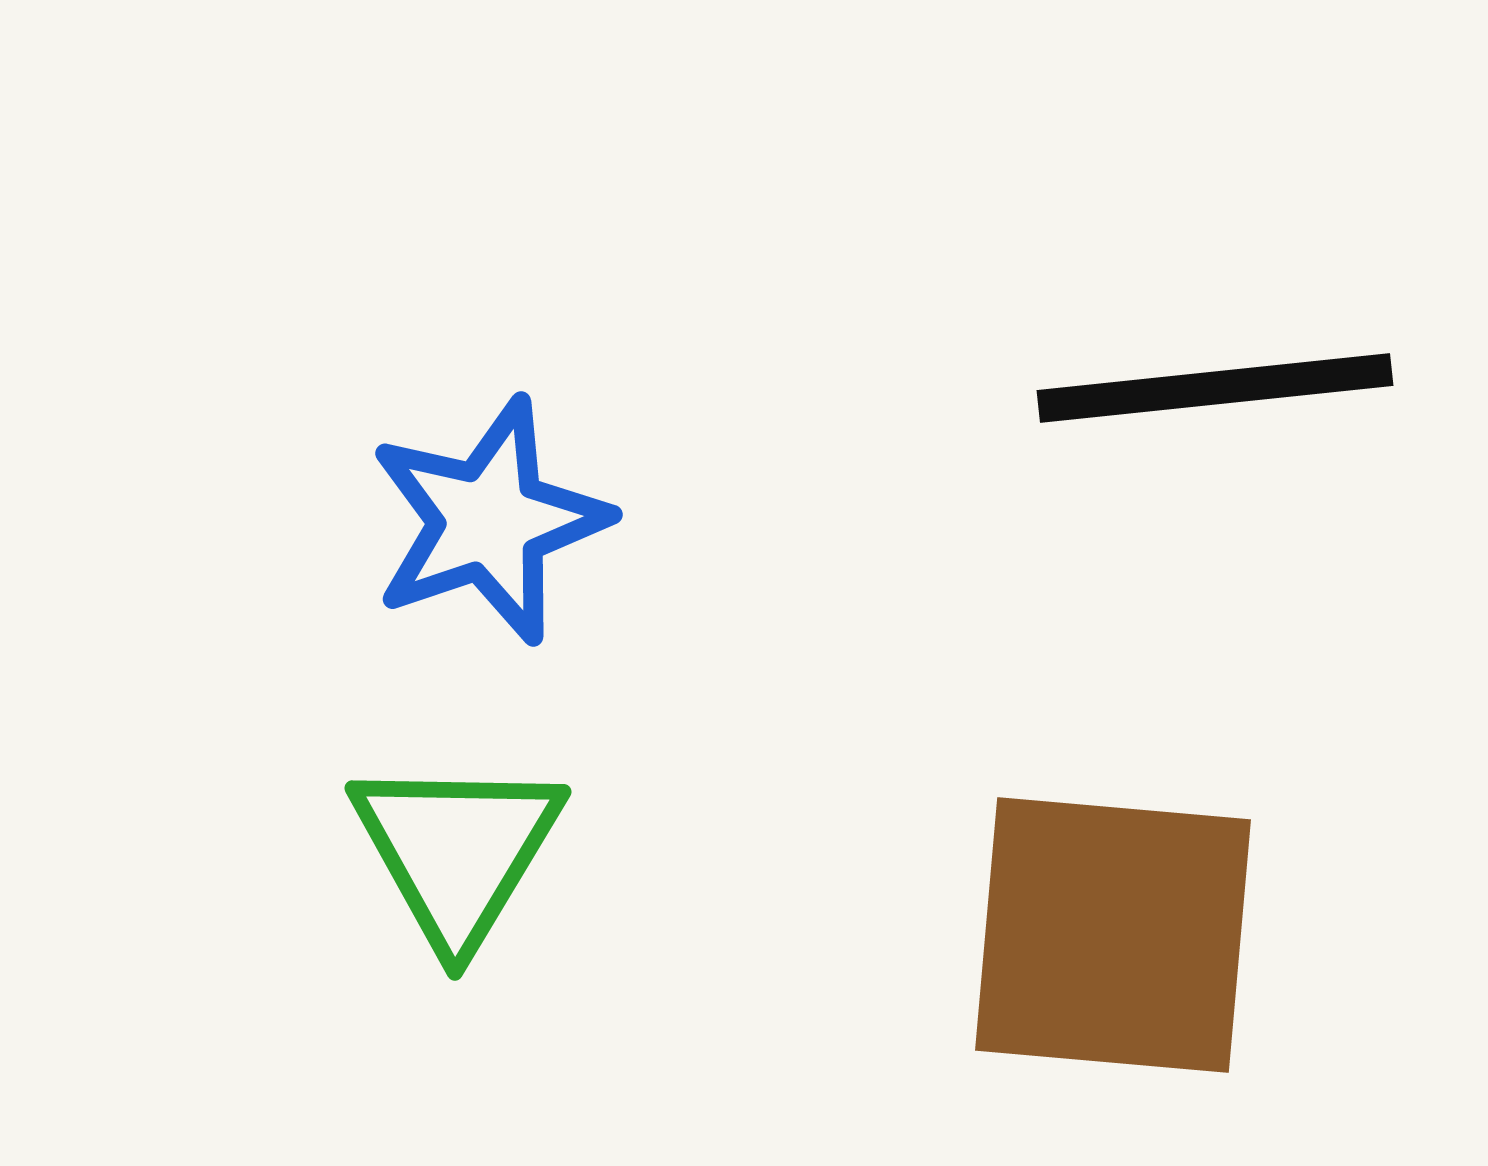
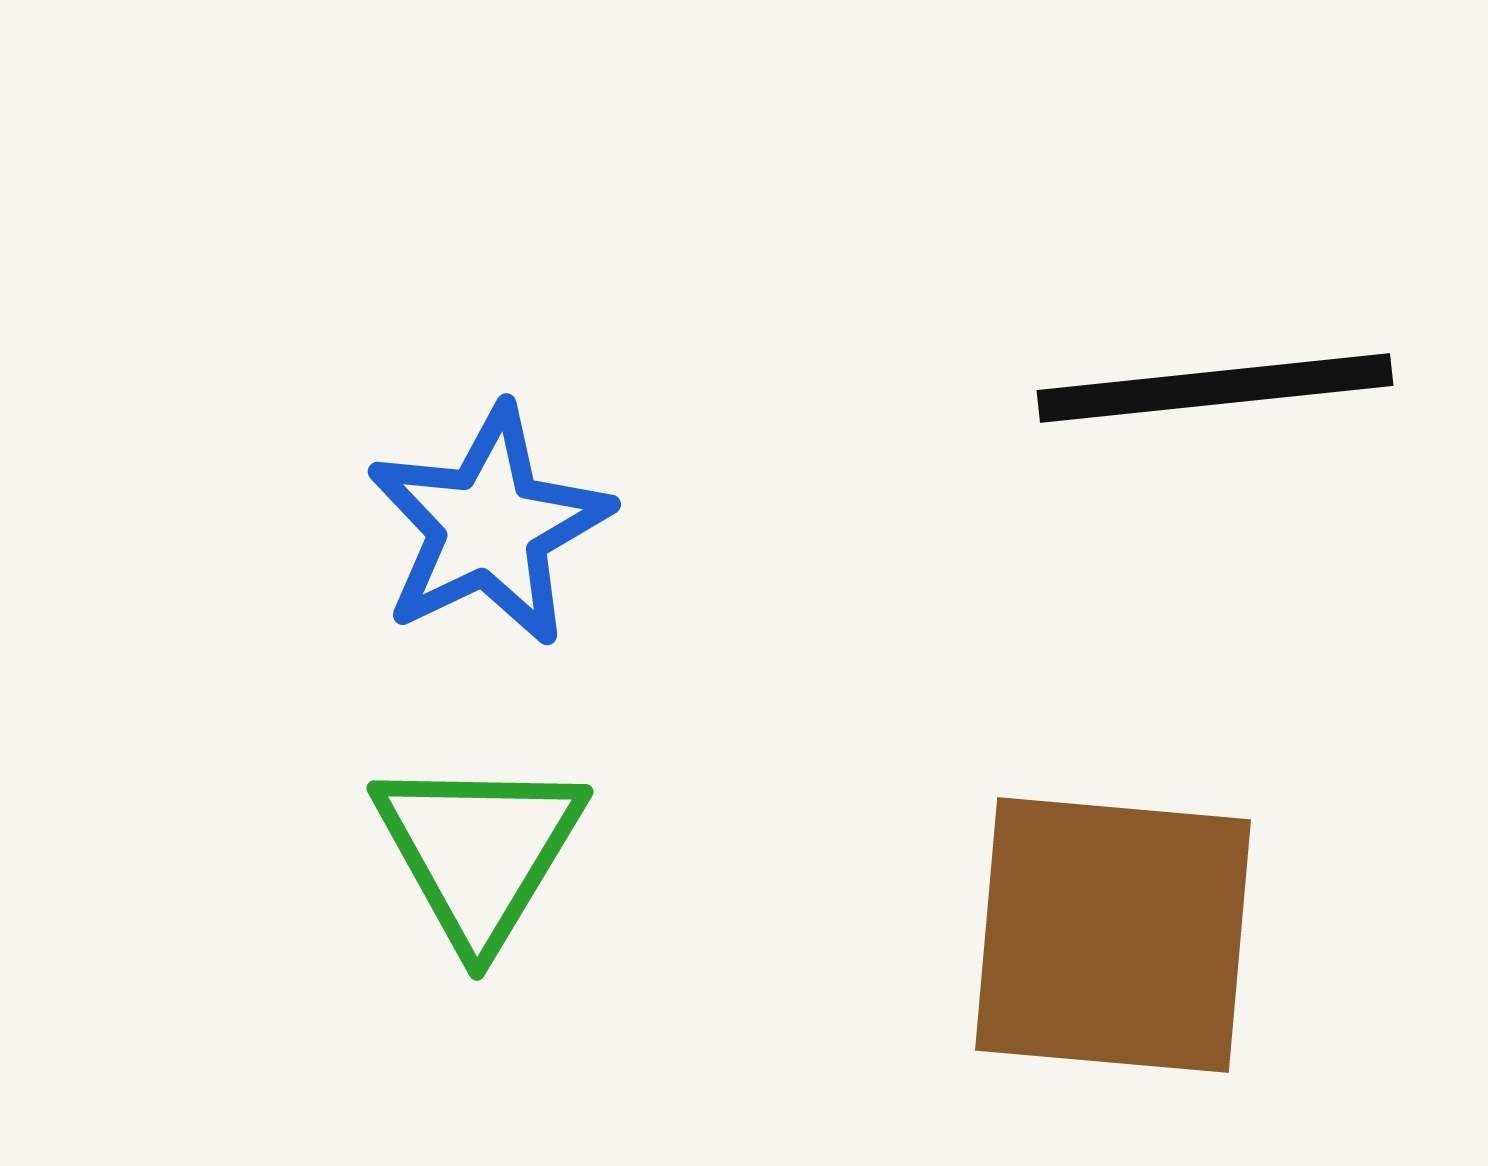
blue star: moved 5 px down; rotated 7 degrees counterclockwise
green triangle: moved 22 px right
